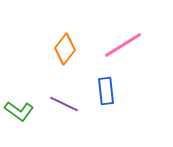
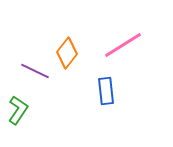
orange diamond: moved 2 px right, 4 px down
purple line: moved 29 px left, 33 px up
green L-shape: moved 1 px left, 1 px up; rotated 92 degrees counterclockwise
